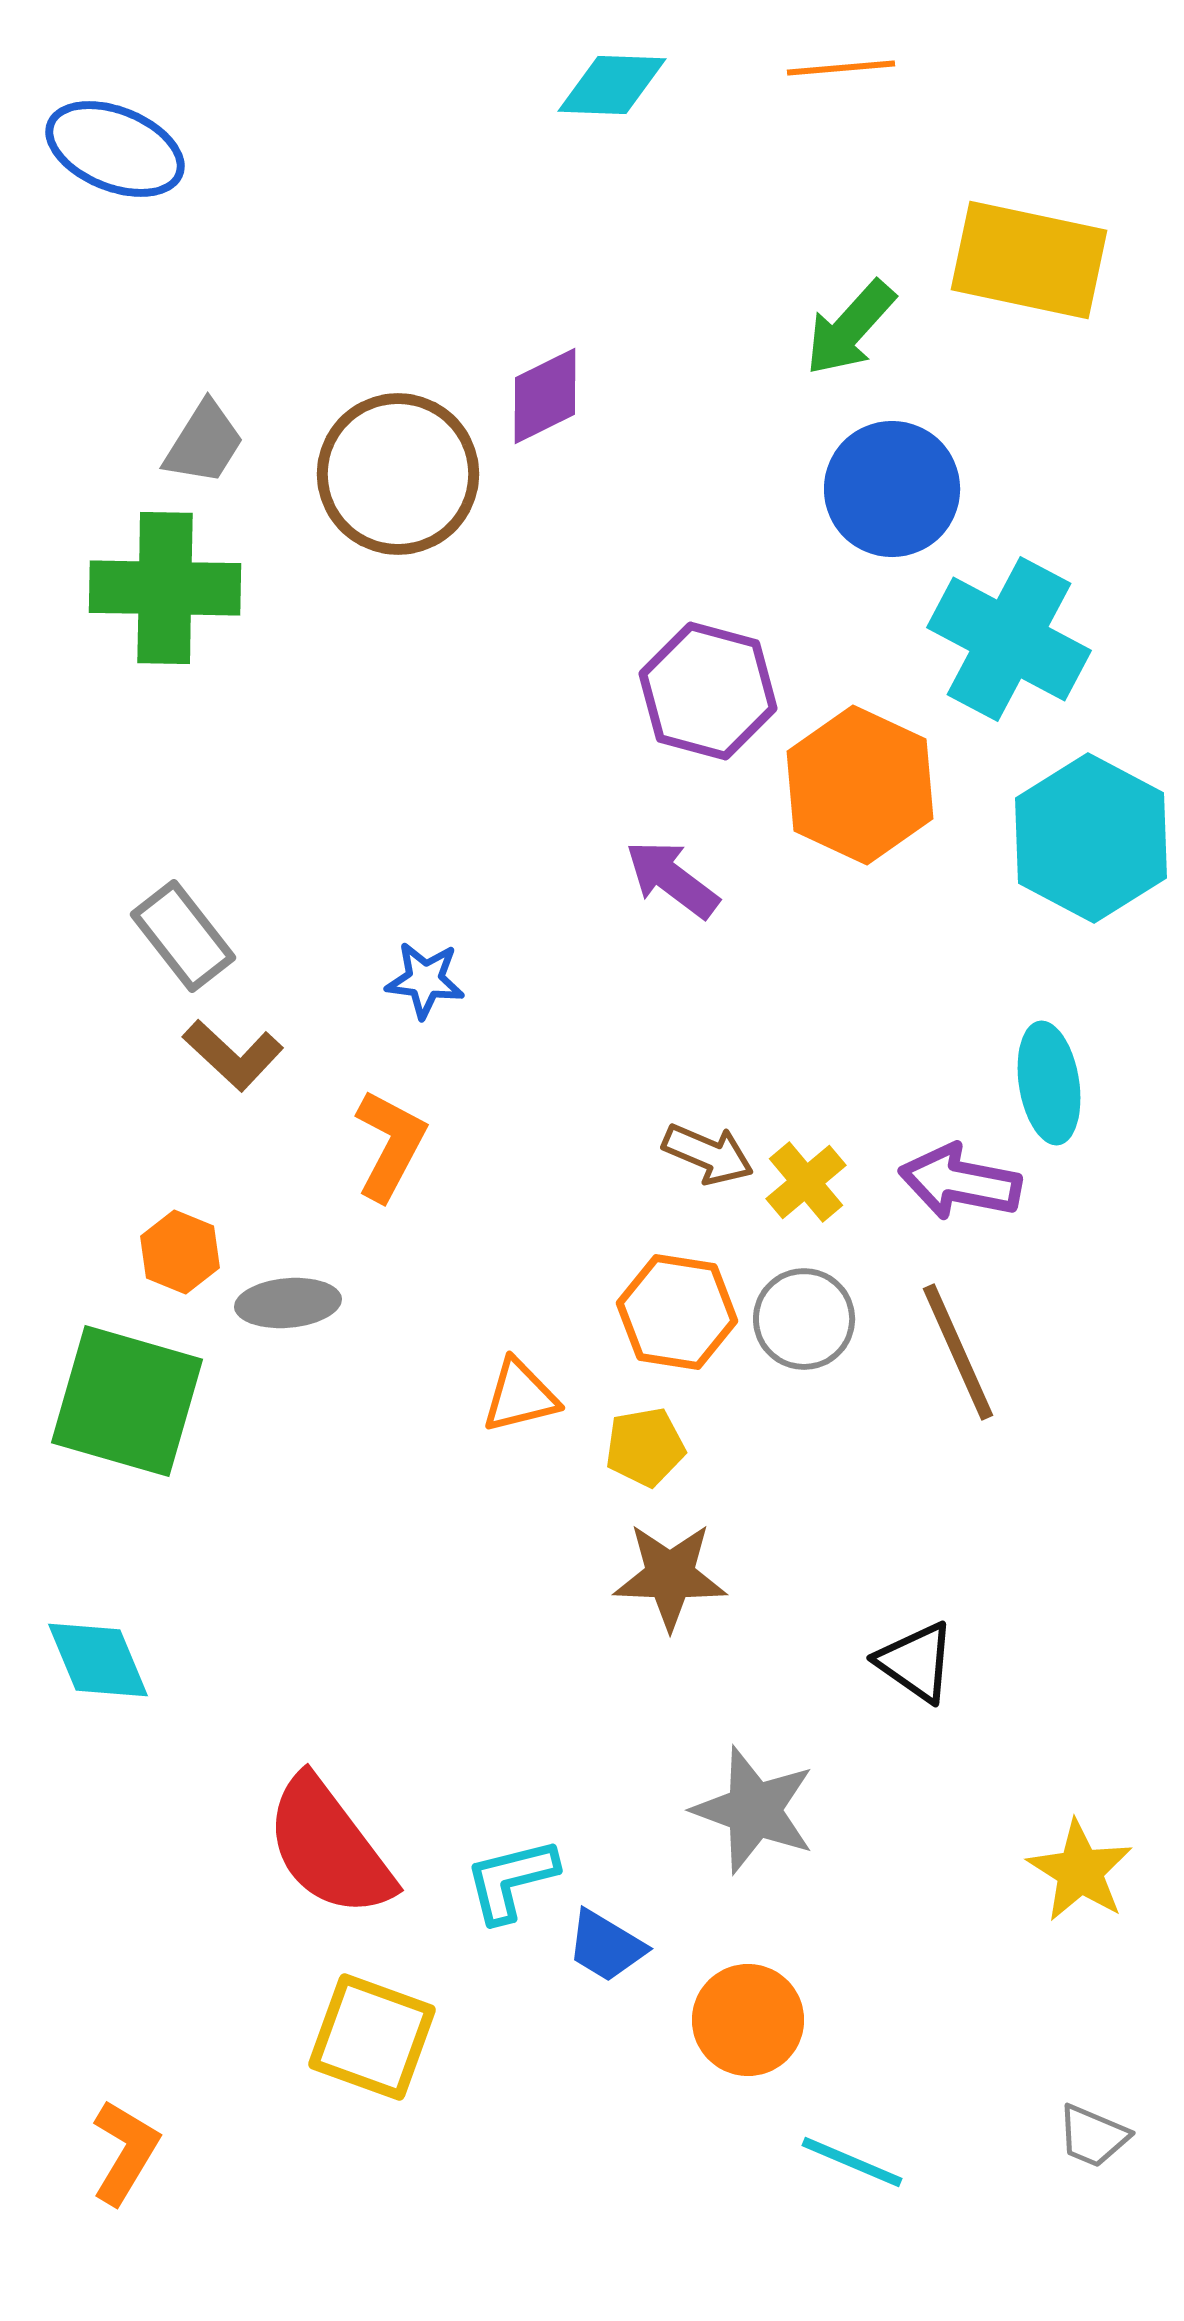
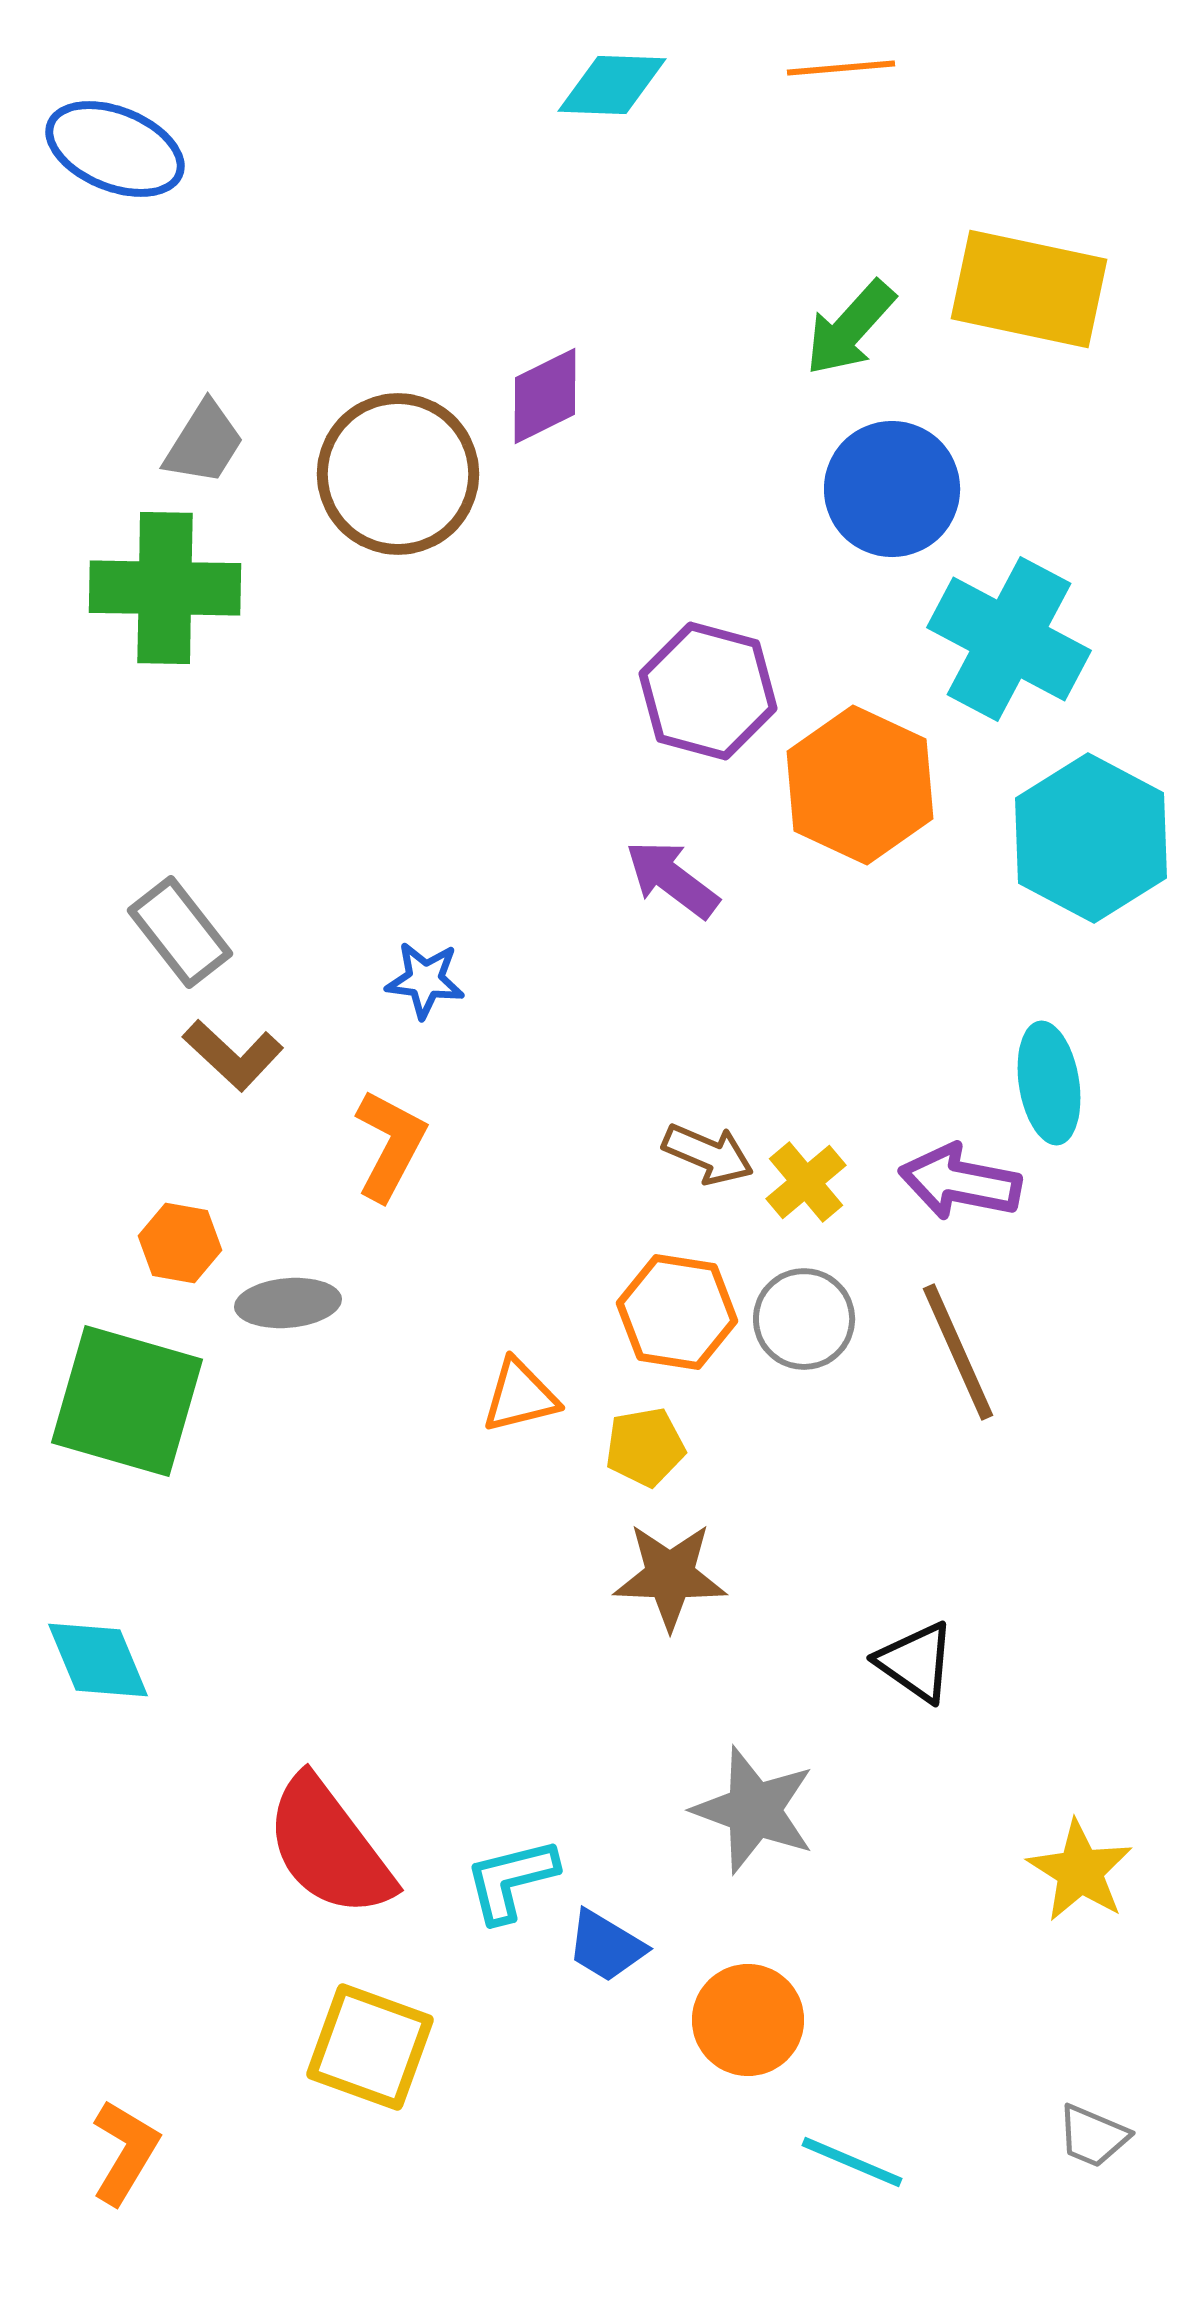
yellow rectangle at (1029, 260): moved 29 px down
gray rectangle at (183, 936): moved 3 px left, 4 px up
orange hexagon at (180, 1252): moved 9 px up; rotated 12 degrees counterclockwise
yellow square at (372, 2037): moved 2 px left, 10 px down
